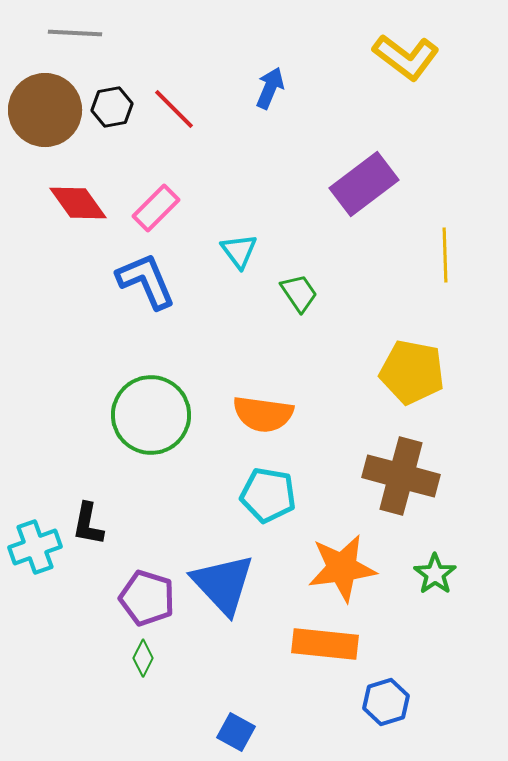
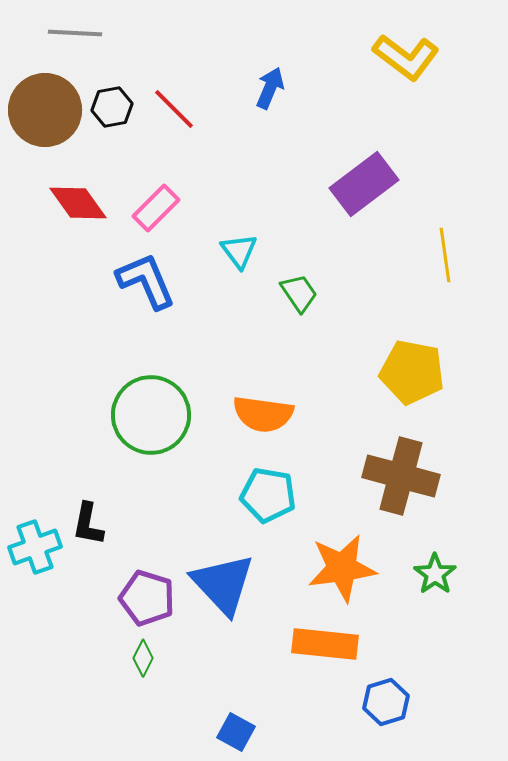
yellow line: rotated 6 degrees counterclockwise
